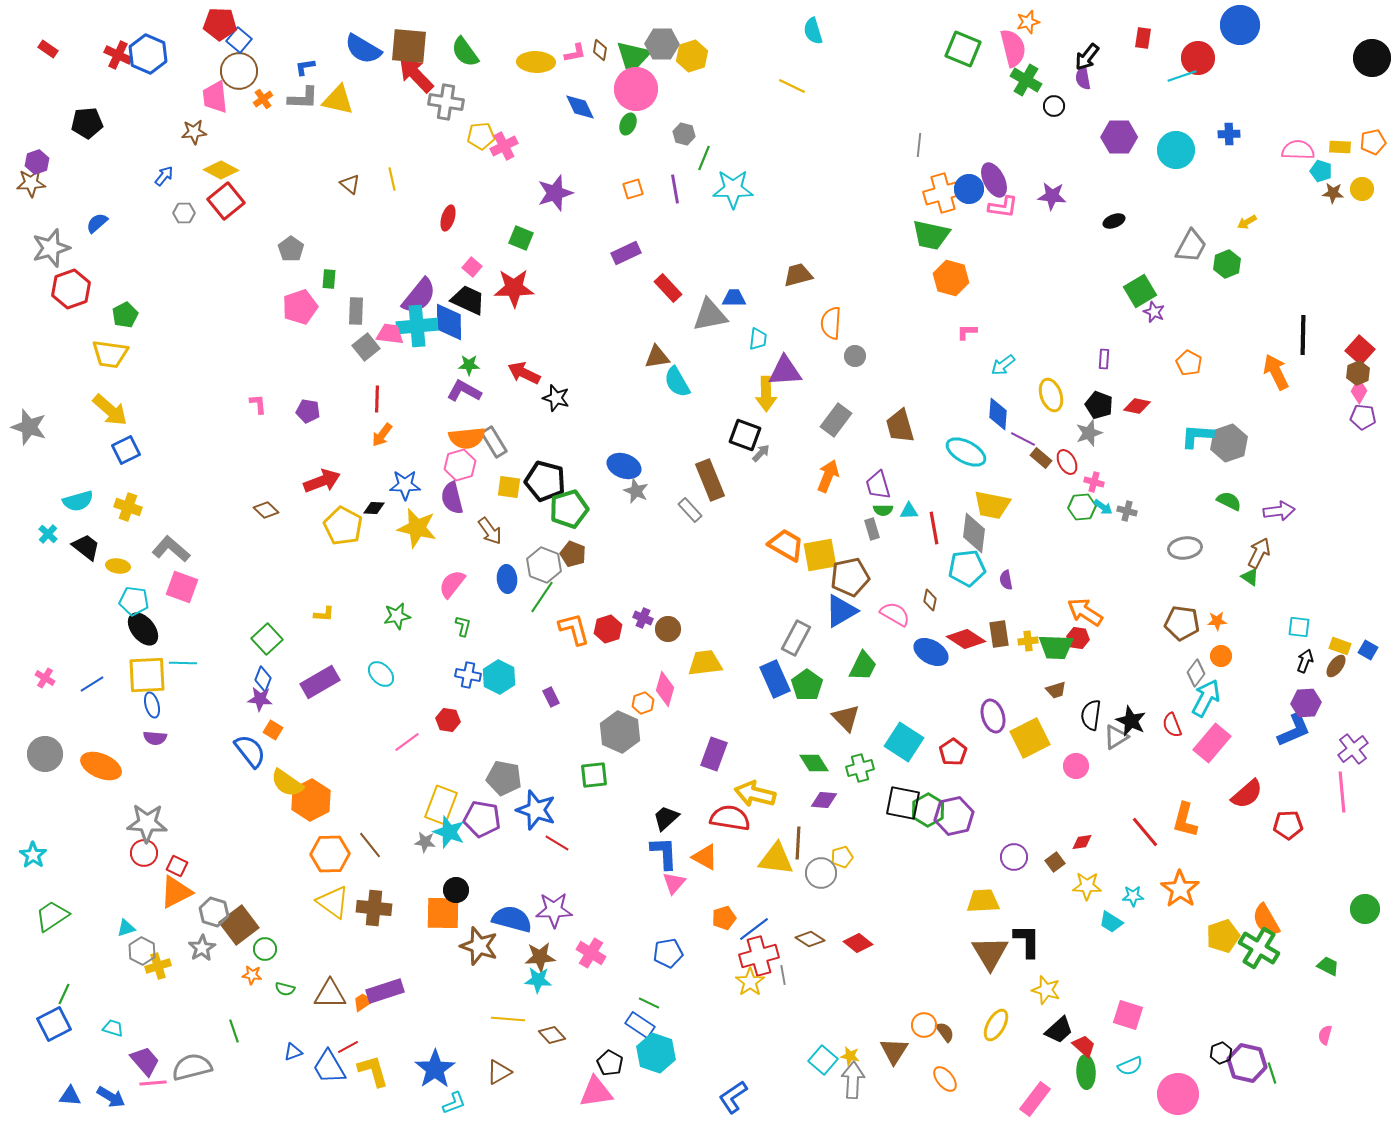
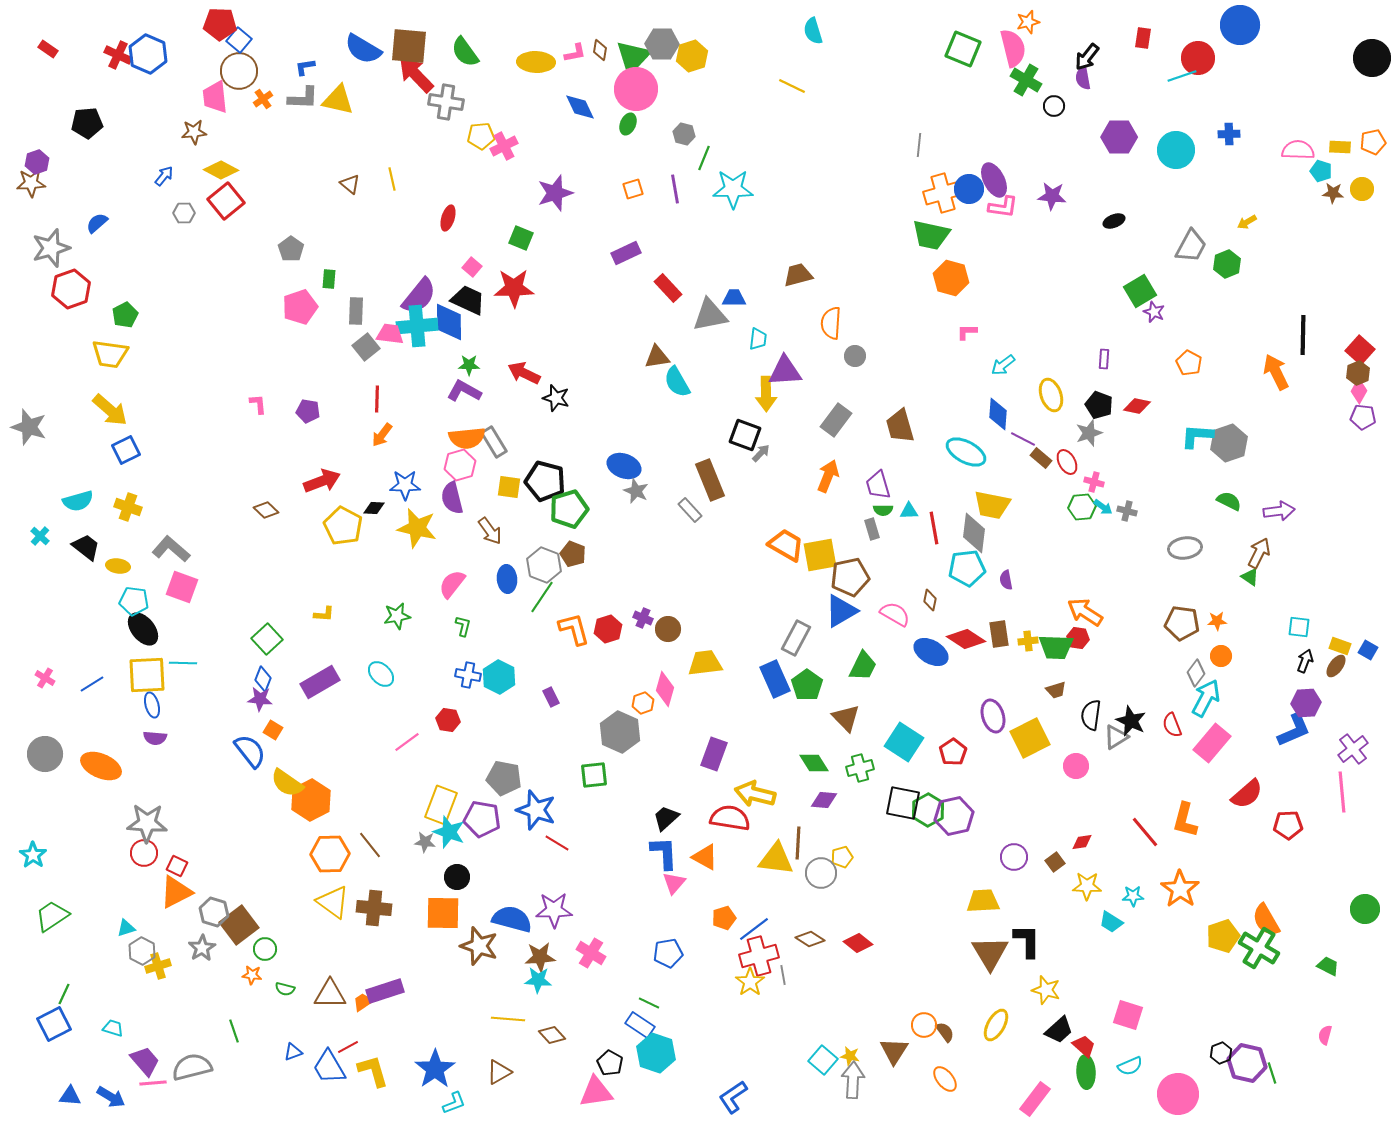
cyan cross at (48, 534): moved 8 px left, 2 px down
black circle at (456, 890): moved 1 px right, 13 px up
